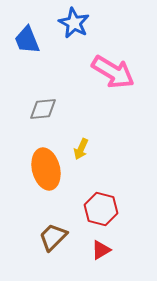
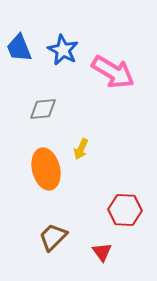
blue star: moved 11 px left, 27 px down
blue trapezoid: moved 8 px left, 8 px down
red hexagon: moved 24 px right, 1 px down; rotated 12 degrees counterclockwise
red triangle: moved 1 px right, 2 px down; rotated 35 degrees counterclockwise
